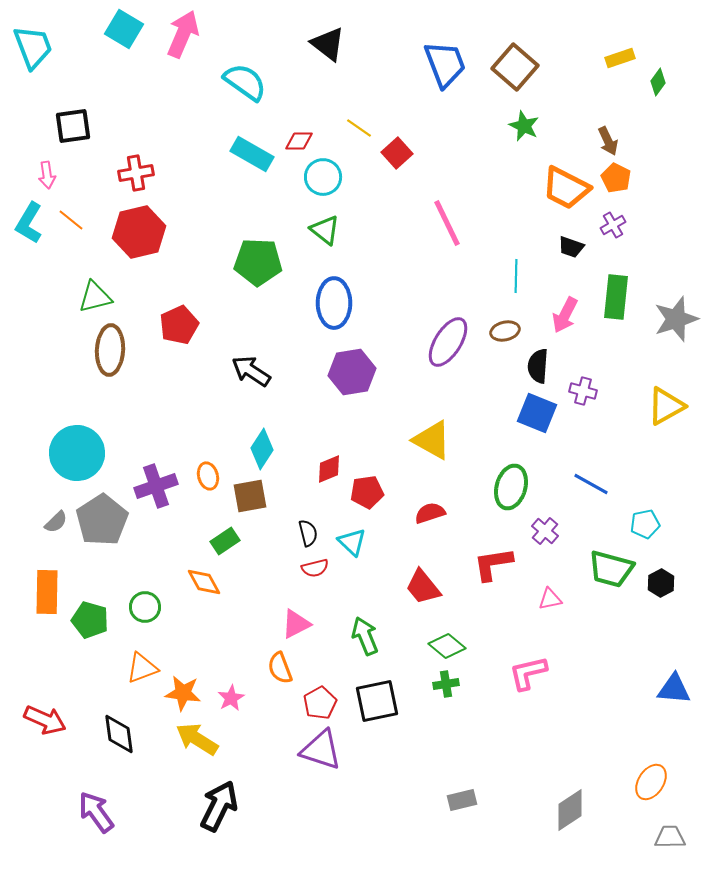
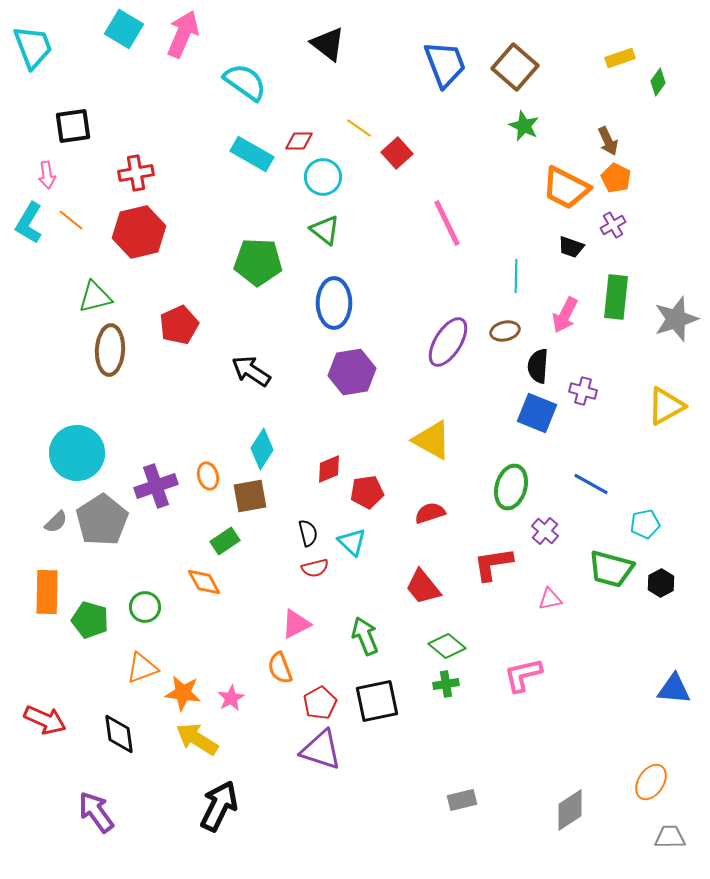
pink L-shape at (528, 673): moved 5 px left, 2 px down
